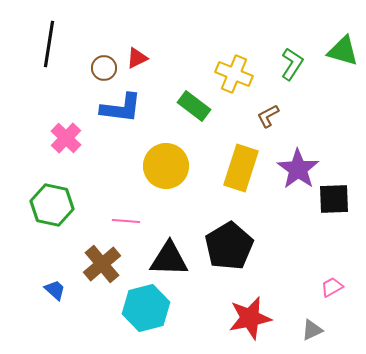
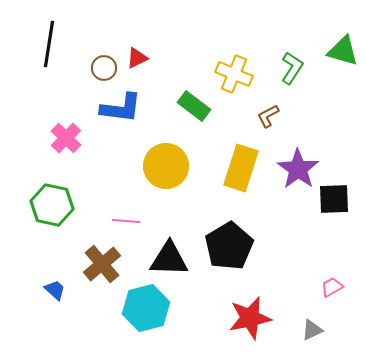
green L-shape: moved 4 px down
